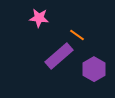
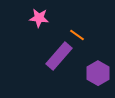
purple rectangle: rotated 8 degrees counterclockwise
purple hexagon: moved 4 px right, 4 px down
